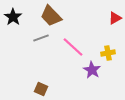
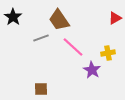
brown trapezoid: moved 8 px right, 4 px down; rotated 10 degrees clockwise
brown square: rotated 24 degrees counterclockwise
